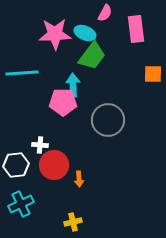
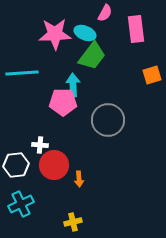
orange square: moved 1 px left, 1 px down; rotated 18 degrees counterclockwise
